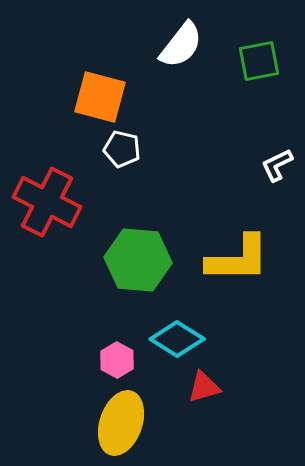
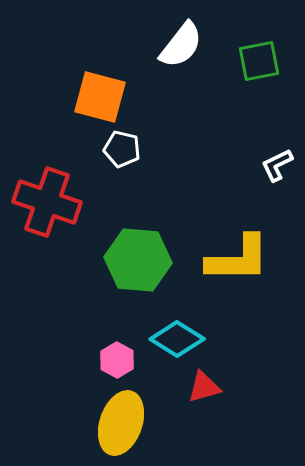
red cross: rotated 8 degrees counterclockwise
